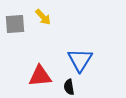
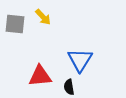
gray square: rotated 10 degrees clockwise
